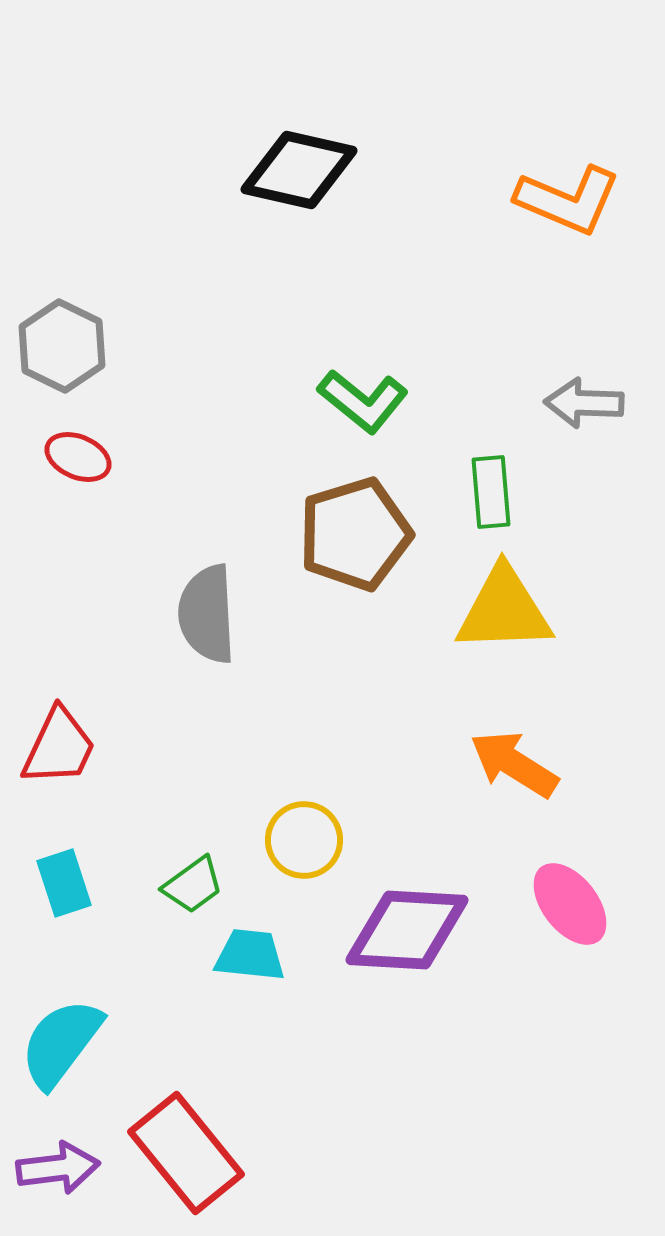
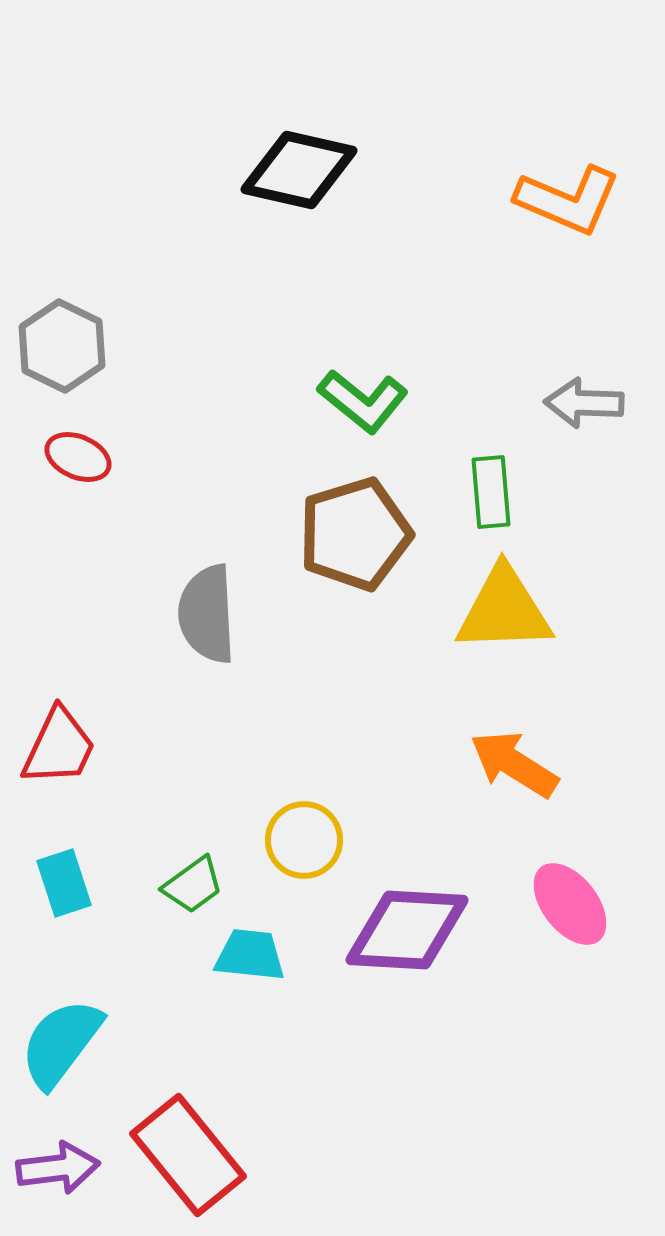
red rectangle: moved 2 px right, 2 px down
